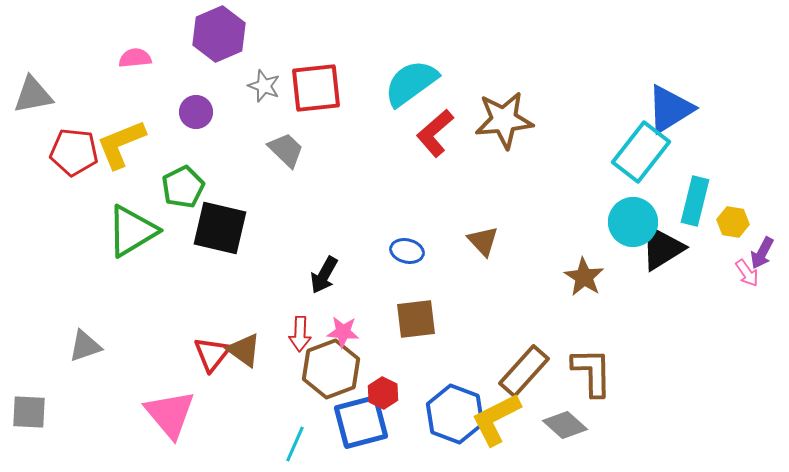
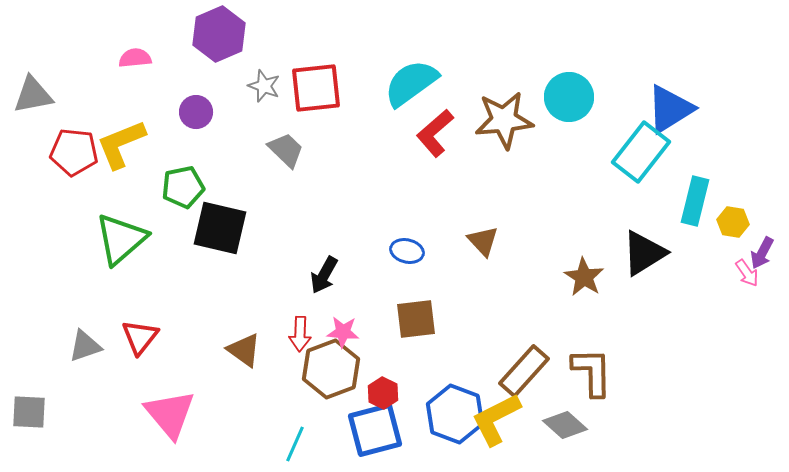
green pentagon at (183, 187): rotated 15 degrees clockwise
cyan circle at (633, 222): moved 64 px left, 125 px up
green triangle at (132, 231): moved 11 px left, 8 px down; rotated 10 degrees counterclockwise
black triangle at (662, 248): moved 18 px left, 5 px down
red triangle at (212, 354): moved 72 px left, 17 px up
blue square at (361, 422): moved 14 px right, 8 px down
